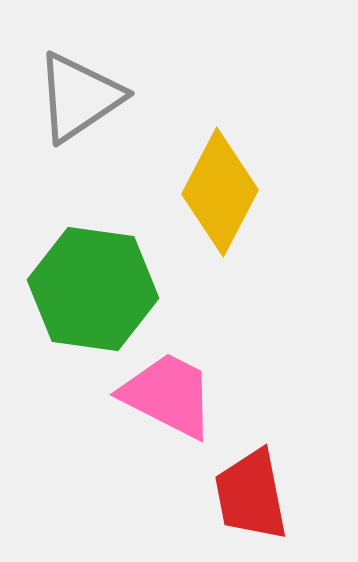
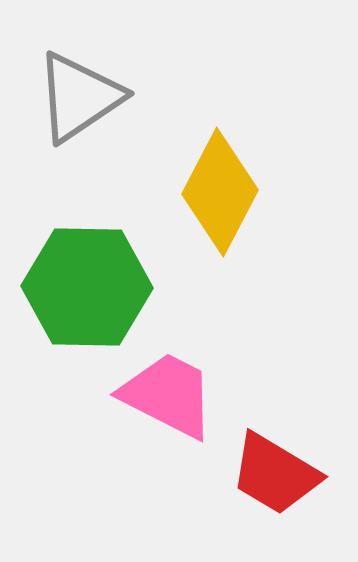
green hexagon: moved 6 px left, 2 px up; rotated 7 degrees counterclockwise
red trapezoid: moved 24 px right, 21 px up; rotated 48 degrees counterclockwise
